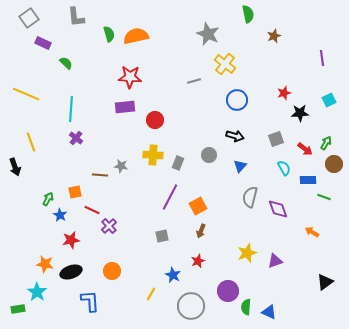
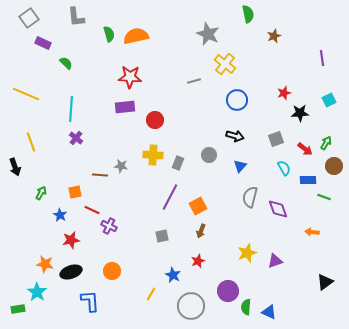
brown circle at (334, 164): moved 2 px down
green arrow at (48, 199): moved 7 px left, 6 px up
purple cross at (109, 226): rotated 21 degrees counterclockwise
orange arrow at (312, 232): rotated 24 degrees counterclockwise
